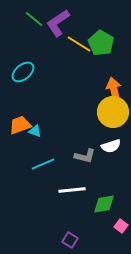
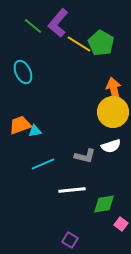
green line: moved 1 px left, 7 px down
purple L-shape: rotated 16 degrees counterclockwise
cyan ellipse: rotated 75 degrees counterclockwise
cyan triangle: rotated 32 degrees counterclockwise
pink square: moved 2 px up
